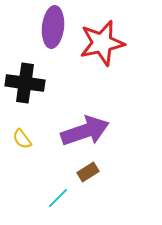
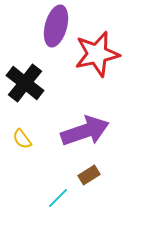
purple ellipse: moved 3 px right, 1 px up; rotated 9 degrees clockwise
red star: moved 5 px left, 11 px down
black cross: rotated 30 degrees clockwise
brown rectangle: moved 1 px right, 3 px down
